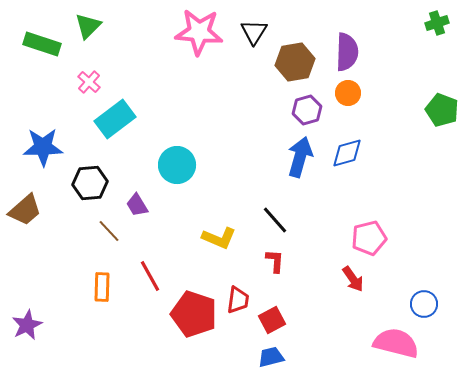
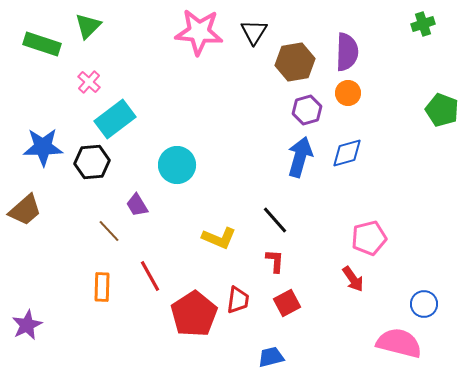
green cross: moved 14 px left, 1 px down
black hexagon: moved 2 px right, 21 px up
red pentagon: rotated 21 degrees clockwise
red square: moved 15 px right, 17 px up
pink semicircle: moved 3 px right
